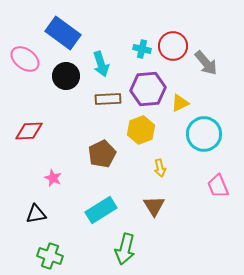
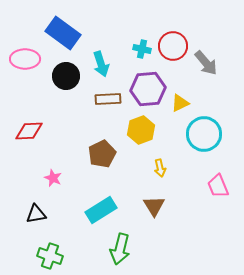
pink ellipse: rotated 36 degrees counterclockwise
green arrow: moved 5 px left
